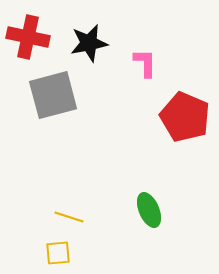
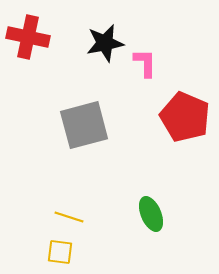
black star: moved 16 px right
gray square: moved 31 px right, 30 px down
green ellipse: moved 2 px right, 4 px down
yellow square: moved 2 px right, 1 px up; rotated 12 degrees clockwise
